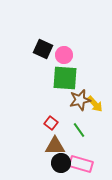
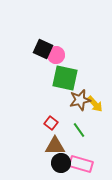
pink circle: moved 8 px left
green square: rotated 8 degrees clockwise
